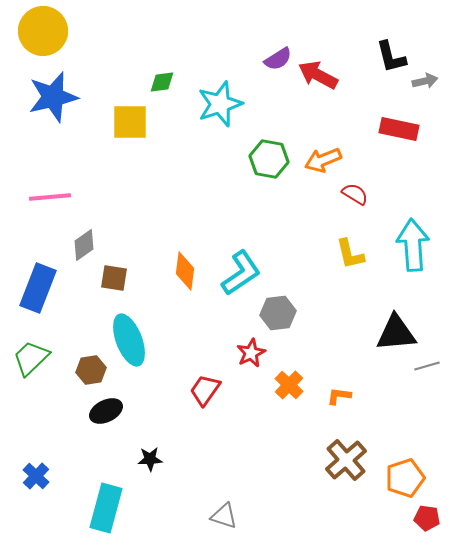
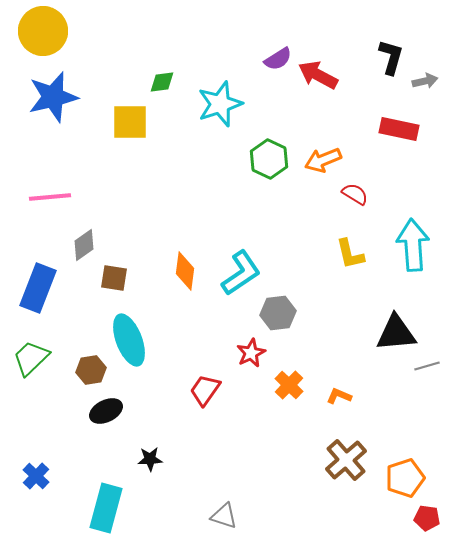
black L-shape: rotated 150 degrees counterclockwise
green hexagon: rotated 15 degrees clockwise
orange L-shape: rotated 15 degrees clockwise
